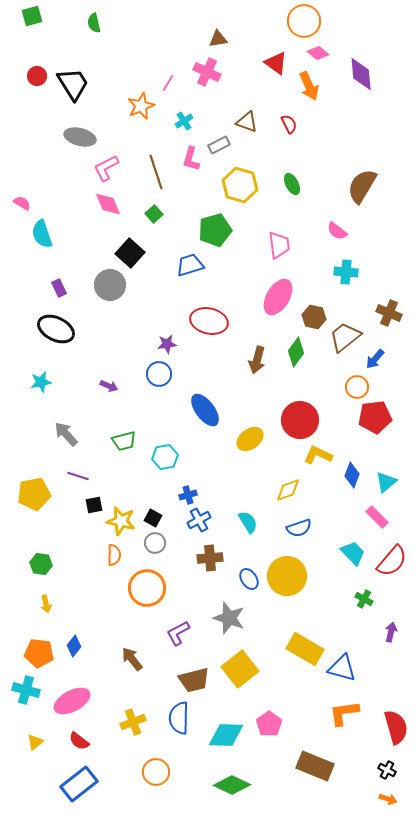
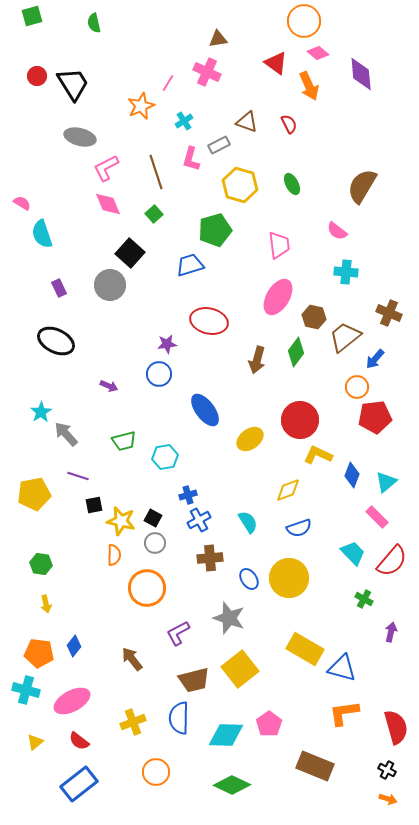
black ellipse at (56, 329): moved 12 px down
cyan star at (41, 382): moved 30 px down; rotated 20 degrees counterclockwise
yellow circle at (287, 576): moved 2 px right, 2 px down
